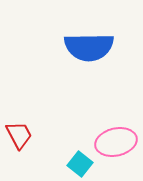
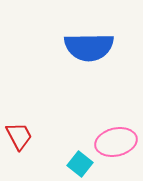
red trapezoid: moved 1 px down
